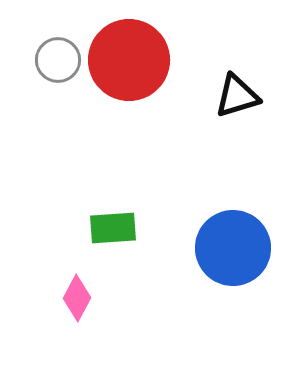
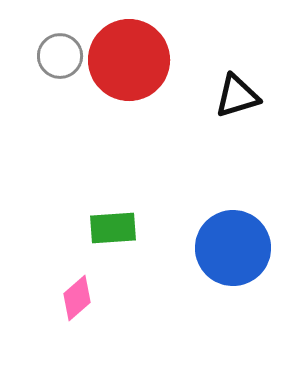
gray circle: moved 2 px right, 4 px up
pink diamond: rotated 21 degrees clockwise
